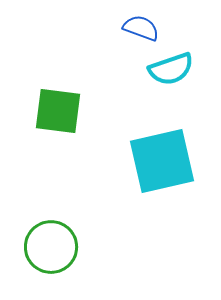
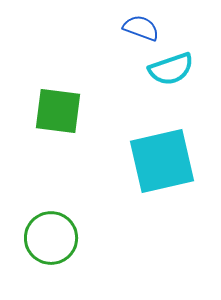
green circle: moved 9 px up
